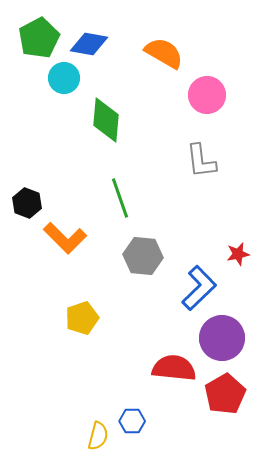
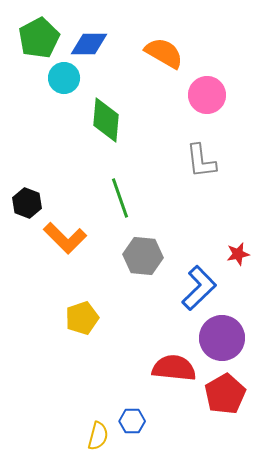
blue diamond: rotated 9 degrees counterclockwise
